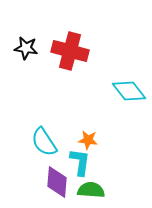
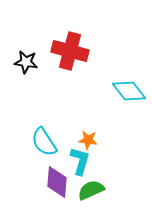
black star: moved 14 px down
cyan L-shape: moved 1 px up; rotated 8 degrees clockwise
green semicircle: rotated 28 degrees counterclockwise
